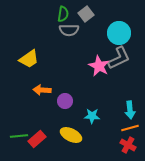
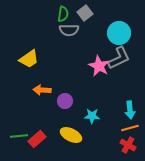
gray square: moved 1 px left, 1 px up
